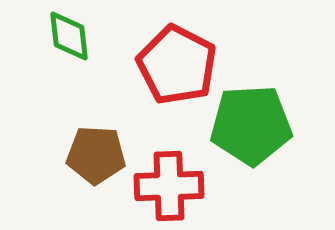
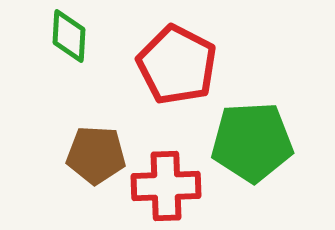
green diamond: rotated 10 degrees clockwise
green pentagon: moved 1 px right, 17 px down
red cross: moved 3 px left
